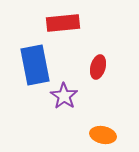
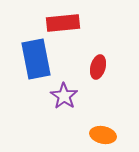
blue rectangle: moved 1 px right, 6 px up
